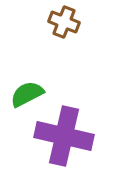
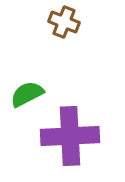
purple cross: moved 6 px right; rotated 16 degrees counterclockwise
